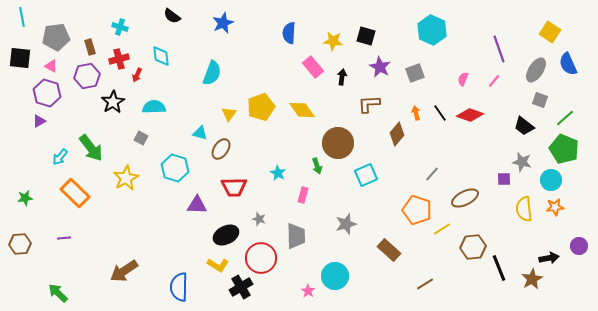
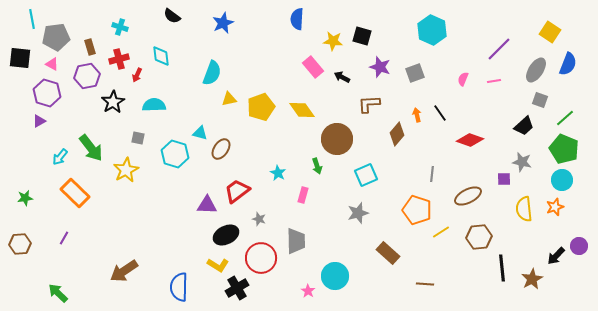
cyan line at (22, 17): moved 10 px right, 2 px down
blue semicircle at (289, 33): moved 8 px right, 14 px up
black square at (366, 36): moved 4 px left
purple line at (499, 49): rotated 64 degrees clockwise
blue semicircle at (568, 64): rotated 135 degrees counterclockwise
pink triangle at (51, 66): moved 1 px right, 2 px up
purple star at (380, 67): rotated 10 degrees counterclockwise
black arrow at (342, 77): rotated 70 degrees counterclockwise
pink line at (494, 81): rotated 40 degrees clockwise
cyan semicircle at (154, 107): moved 2 px up
orange arrow at (416, 113): moved 1 px right, 2 px down
yellow triangle at (229, 114): moved 15 px up; rotated 42 degrees clockwise
red diamond at (470, 115): moved 25 px down
black trapezoid at (524, 126): rotated 80 degrees counterclockwise
gray square at (141, 138): moved 3 px left; rotated 16 degrees counterclockwise
brown circle at (338, 143): moved 1 px left, 4 px up
cyan hexagon at (175, 168): moved 14 px up
gray line at (432, 174): rotated 35 degrees counterclockwise
yellow star at (126, 178): moved 8 px up
cyan circle at (551, 180): moved 11 px right
red trapezoid at (234, 187): moved 3 px right, 4 px down; rotated 144 degrees clockwise
brown ellipse at (465, 198): moved 3 px right, 2 px up
purple triangle at (197, 205): moved 10 px right
orange star at (555, 207): rotated 12 degrees counterclockwise
gray star at (346, 224): moved 12 px right, 11 px up
yellow line at (442, 229): moved 1 px left, 3 px down
gray trapezoid at (296, 236): moved 5 px down
purple line at (64, 238): rotated 56 degrees counterclockwise
brown hexagon at (473, 247): moved 6 px right, 10 px up
brown rectangle at (389, 250): moved 1 px left, 3 px down
black arrow at (549, 258): moved 7 px right, 2 px up; rotated 144 degrees clockwise
black line at (499, 268): moved 3 px right; rotated 16 degrees clockwise
brown line at (425, 284): rotated 36 degrees clockwise
black cross at (241, 287): moved 4 px left, 1 px down
